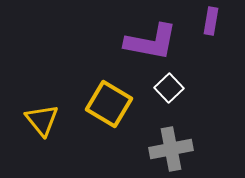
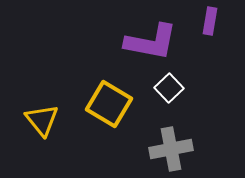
purple rectangle: moved 1 px left
